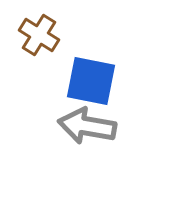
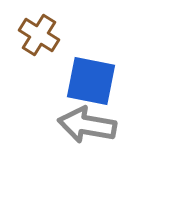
gray arrow: moved 1 px up
